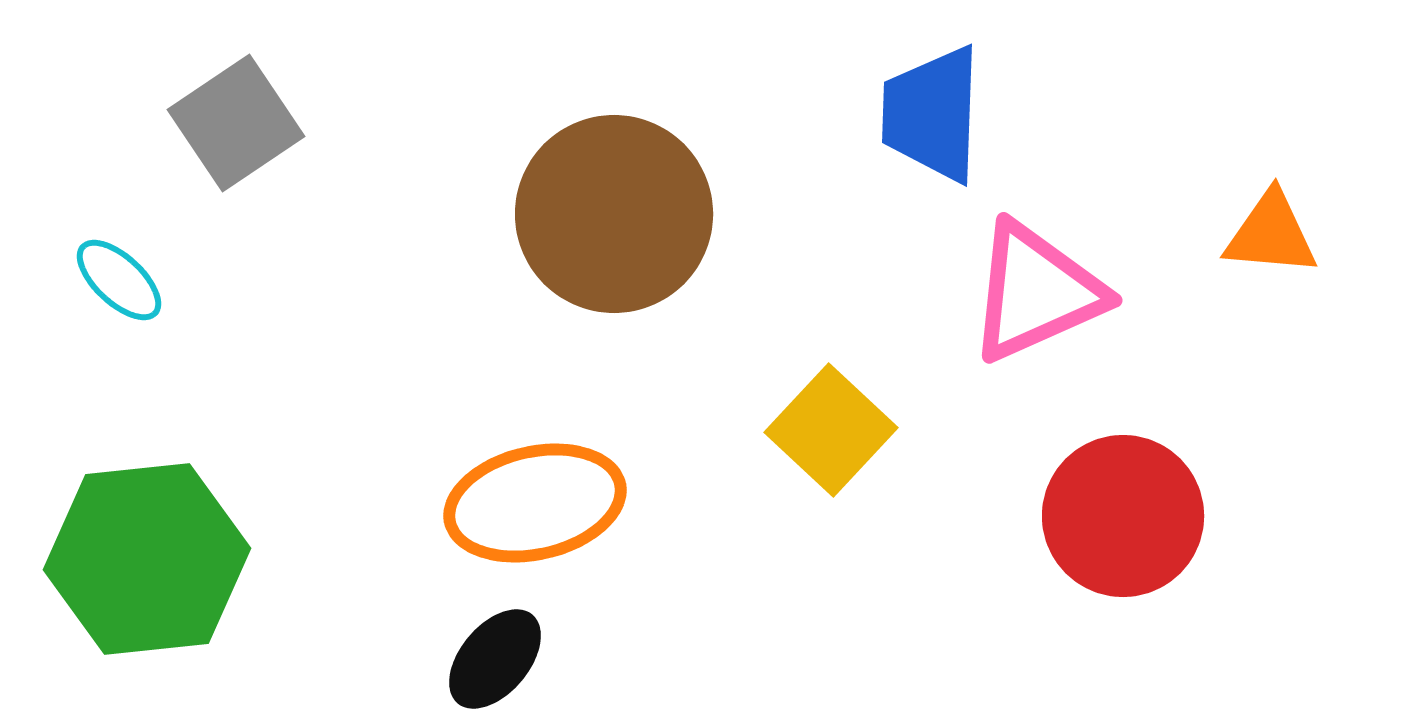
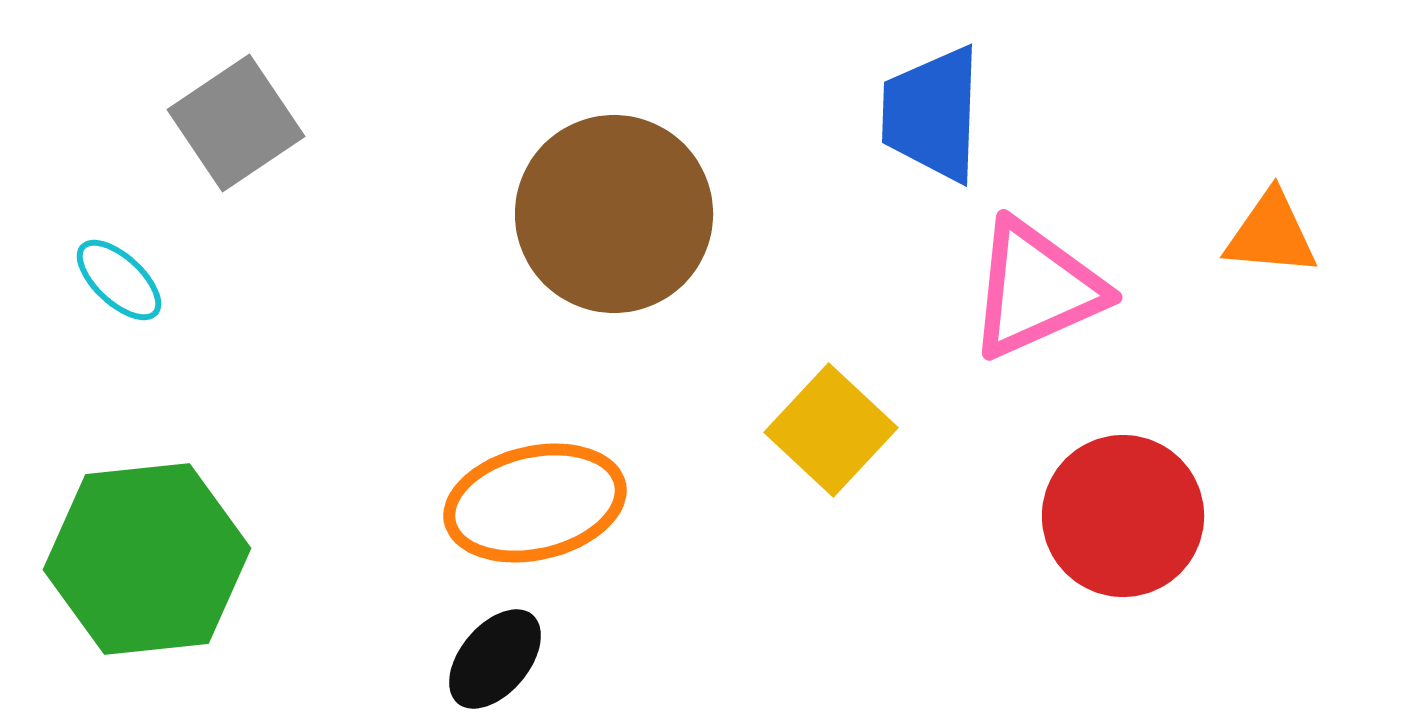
pink triangle: moved 3 px up
